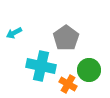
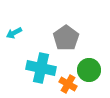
cyan cross: moved 2 px down
